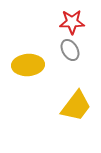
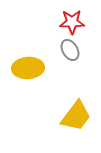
yellow ellipse: moved 3 px down
yellow trapezoid: moved 10 px down
